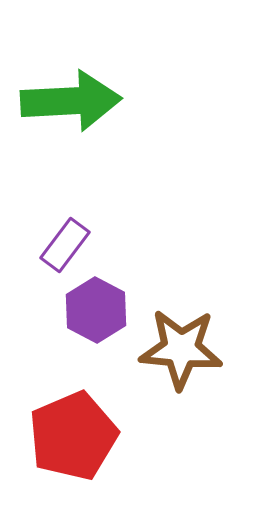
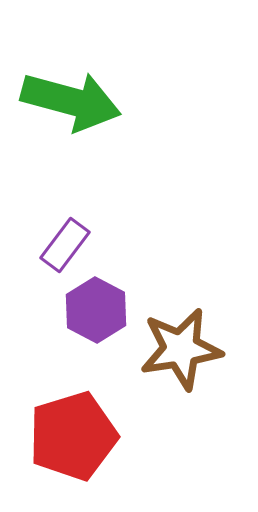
green arrow: rotated 18 degrees clockwise
brown star: rotated 14 degrees counterclockwise
red pentagon: rotated 6 degrees clockwise
